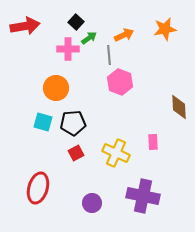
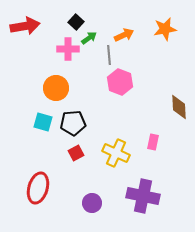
pink rectangle: rotated 14 degrees clockwise
